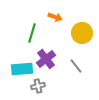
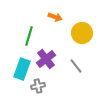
green line: moved 3 px left, 3 px down
cyan rectangle: rotated 65 degrees counterclockwise
